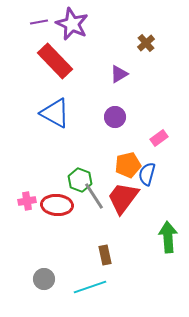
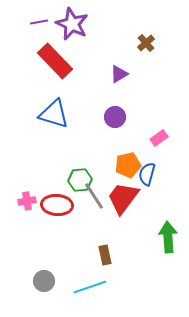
blue triangle: moved 1 px left, 1 px down; rotated 12 degrees counterclockwise
green hexagon: rotated 25 degrees counterclockwise
gray circle: moved 2 px down
